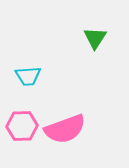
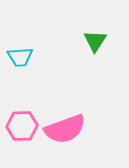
green triangle: moved 3 px down
cyan trapezoid: moved 8 px left, 19 px up
